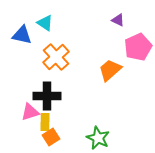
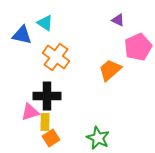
orange cross: rotated 12 degrees counterclockwise
orange square: moved 1 px down
